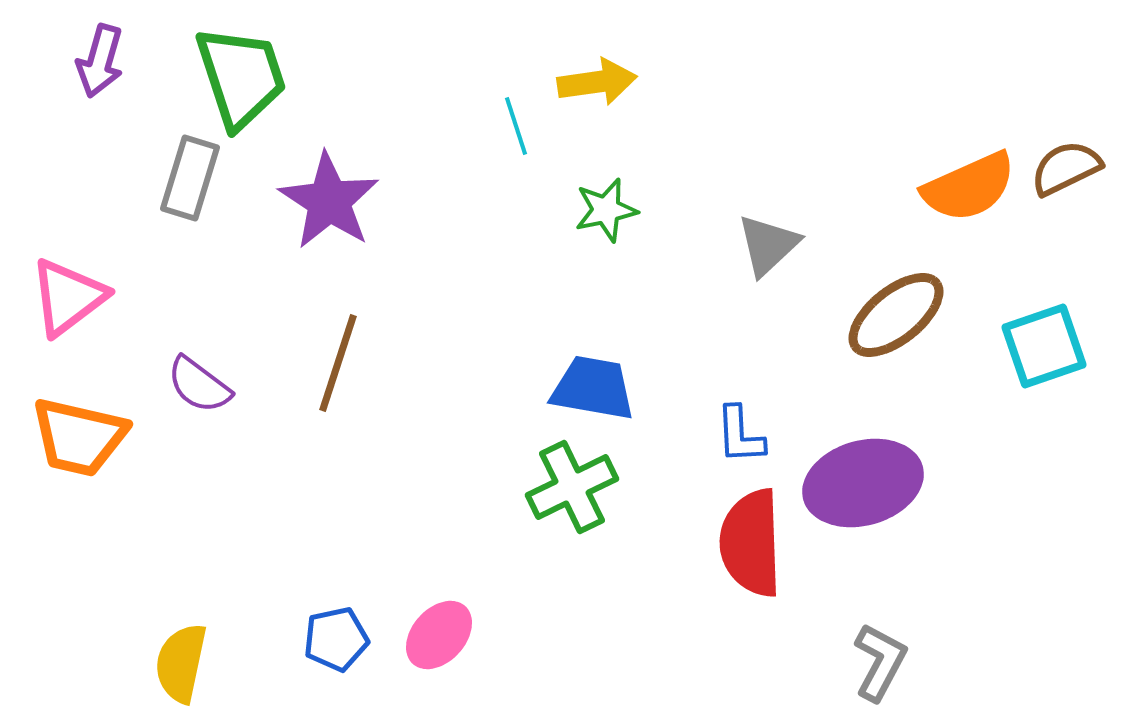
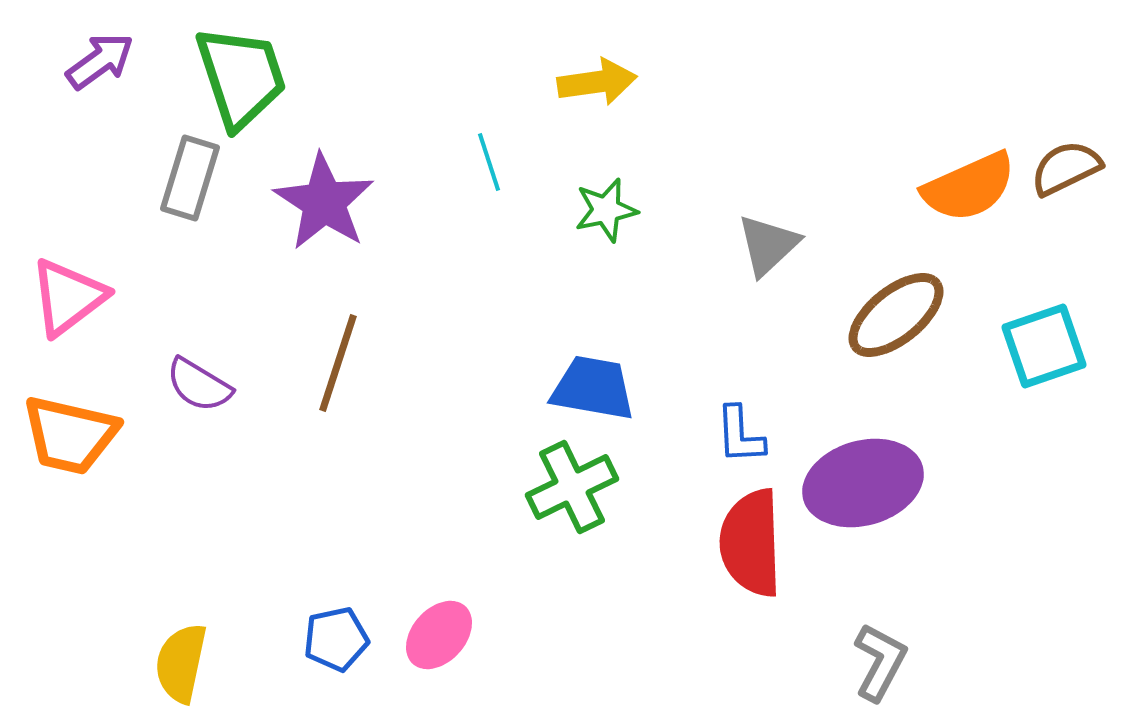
purple arrow: rotated 142 degrees counterclockwise
cyan line: moved 27 px left, 36 px down
purple star: moved 5 px left, 1 px down
purple semicircle: rotated 6 degrees counterclockwise
orange trapezoid: moved 9 px left, 2 px up
